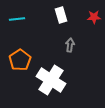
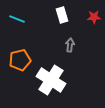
white rectangle: moved 1 px right
cyan line: rotated 28 degrees clockwise
orange pentagon: rotated 20 degrees clockwise
